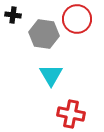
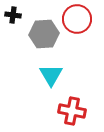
gray hexagon: rotated 12 degrees counterclockwise
red cross: moved 1 px right, 3 px up
